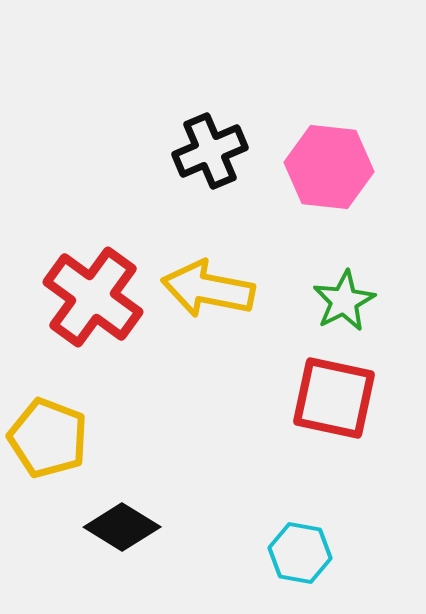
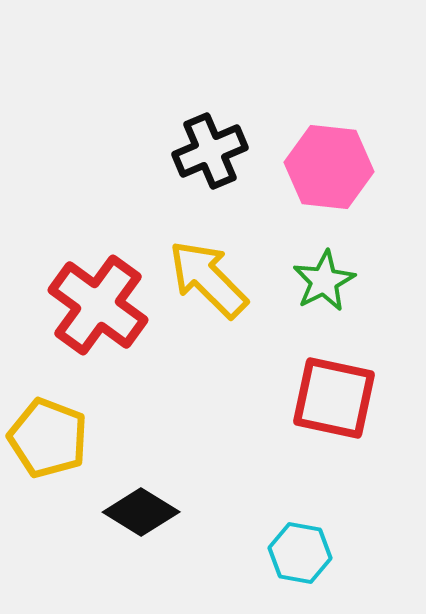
yellow arrow: moved 10 px up; rotated 34 degrees clockwise
red cross: moved 5 px right, 8 px down
green star: moved 20 px left, 20 px up
black diamond: moved 19 px right, 15 px up
